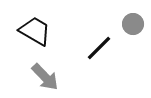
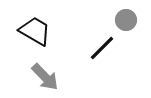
gray circle: moved 7 px left, 4 px up
black line: moved 3 px right
